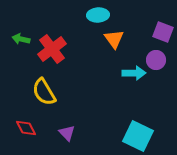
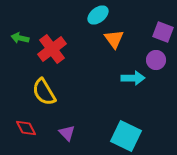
cyan ellipse: rotated 35 degrees counterclockwise
green arrow: moved 1 px left, 1 px up
cyan arrow: moved 1 px left, 5 px down
cyan square: moved 12 px left
